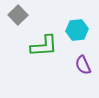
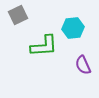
gray square: rotated 18 degrees clockwise
cyan hexagon: moved 4 px left, 2 px up
